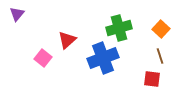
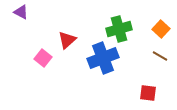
purple triangle: moved 4 px right, 2 px up; rotated 42 degrees counterclockwise
green cross: moved 1 px down
brown line: rotated 42 degrees counterclockwise
red square: moved 4 px left, 14 px down
